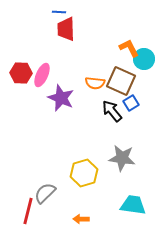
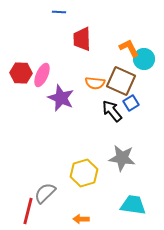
red trapezoid: moved 16 px right, 10 px down
